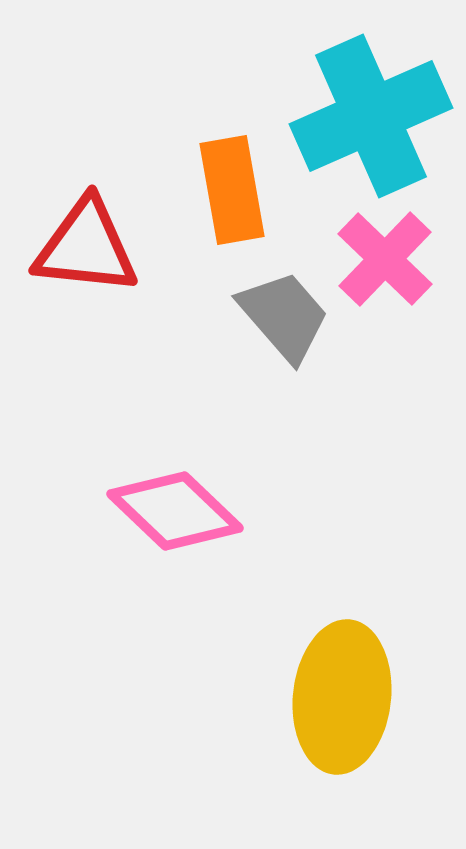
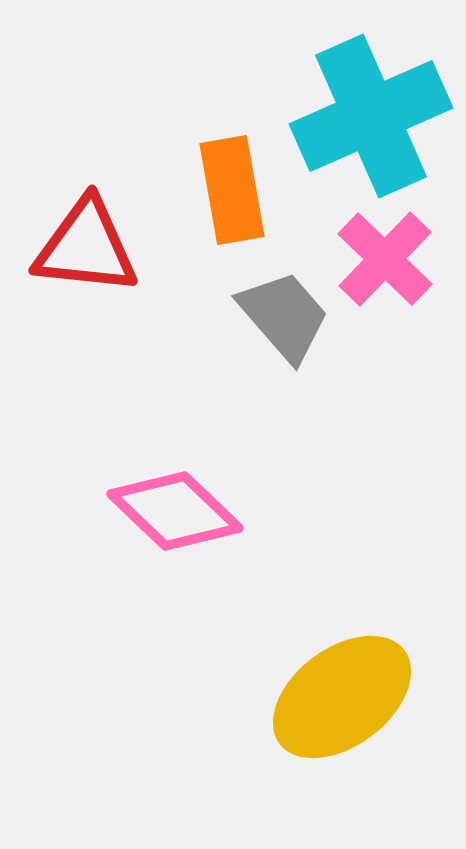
yellow ellipse: rotated 47 degrees clockwise
